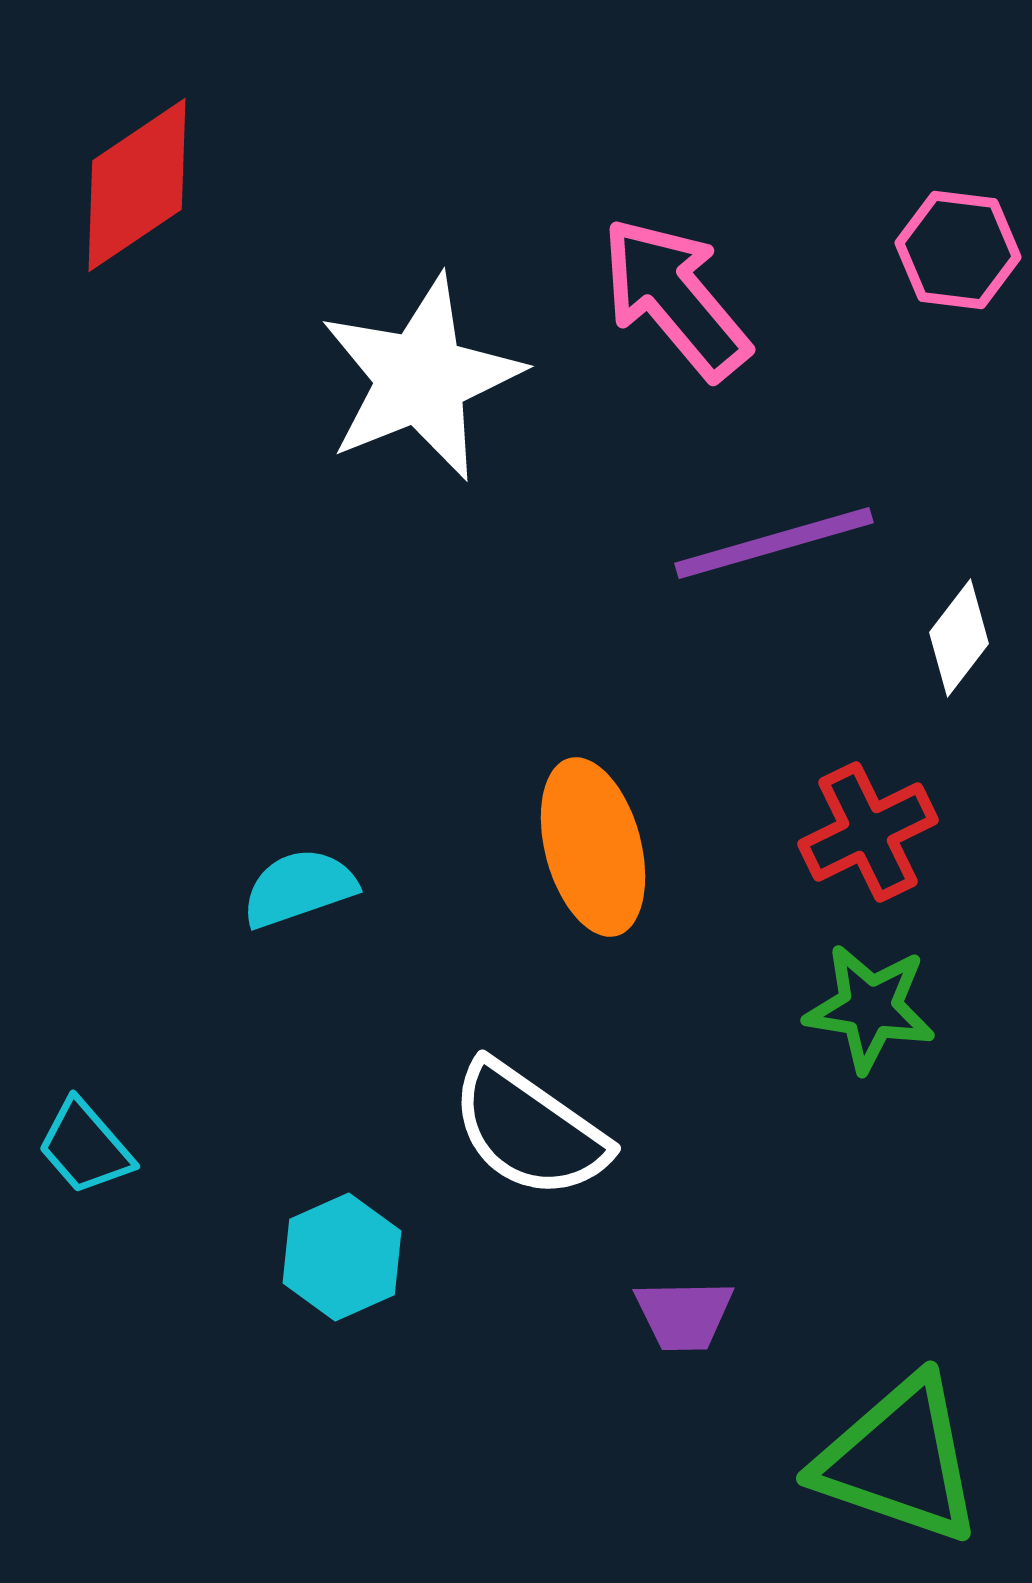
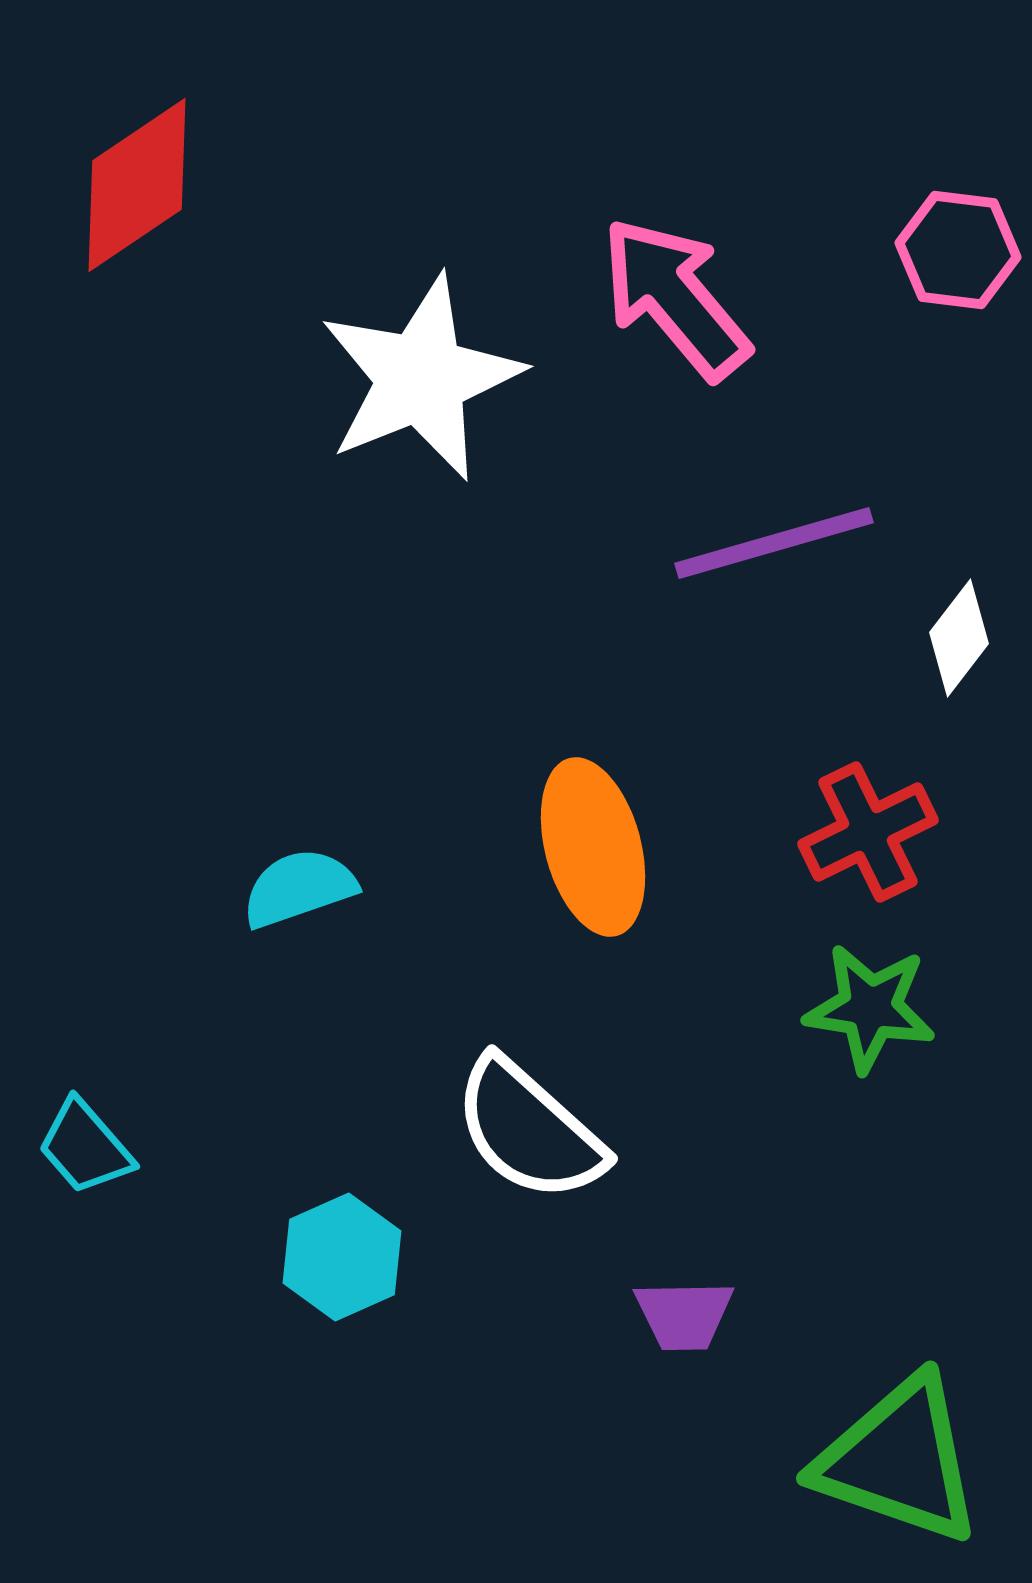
white semicircle: rotated 7 degrees clockwise
